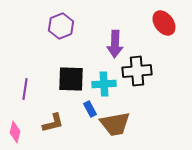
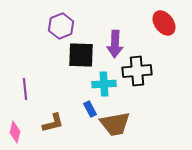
black square: moved 10 px right, 24 px up
purple line: rotated 15 degrees counterclockwise
